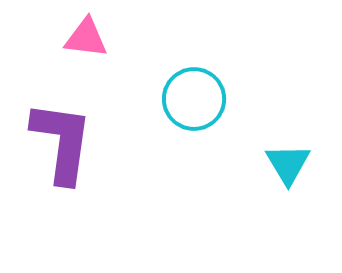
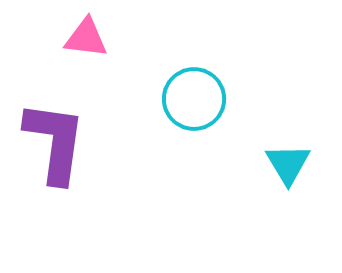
purple L-shape: moved 7 px left
